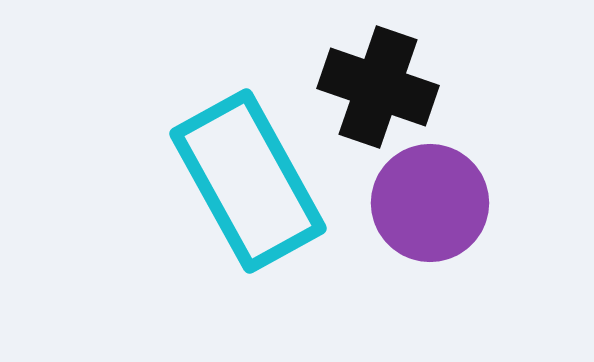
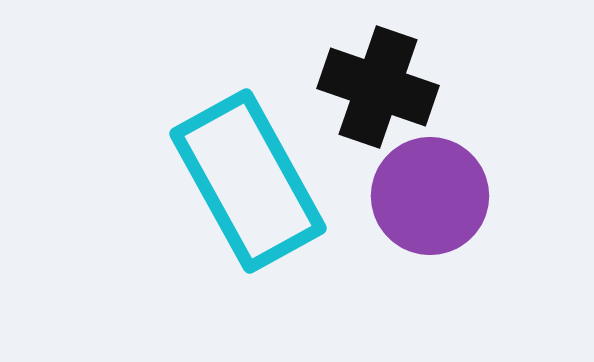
purple circle: moved 7 px up
